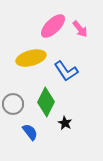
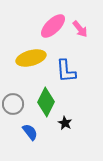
blue L-shape: rotated 30 degrees clockwise
